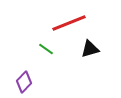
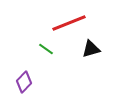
black triangle: moved 1 px right
